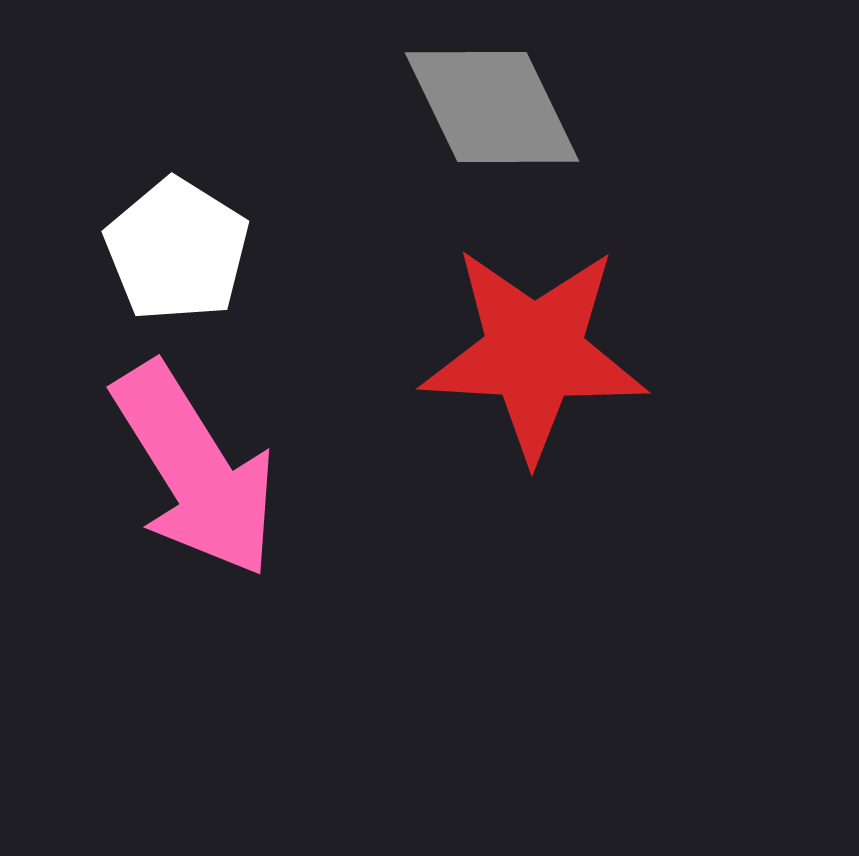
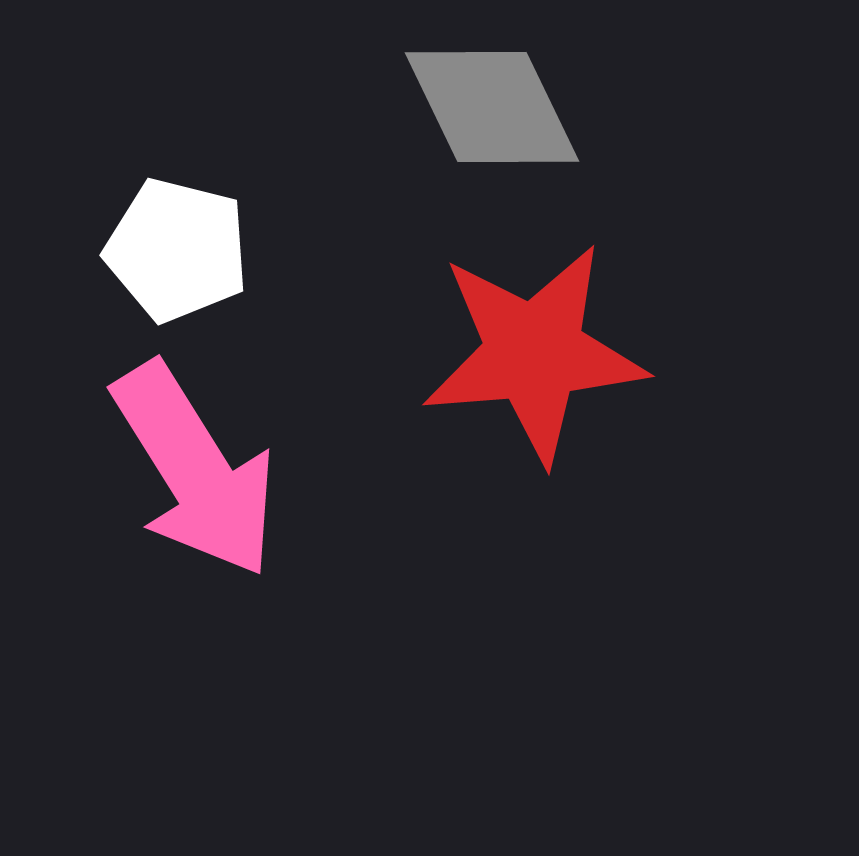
white pentagon: rotated 18 degrees counterclockwise
red star: rotated 8 degrees counterclockwise
